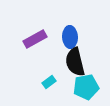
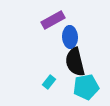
purple rectangle: moved 18 px right, 19 px up
cyan rectangle: rotated 16 degrees counterclockwise
